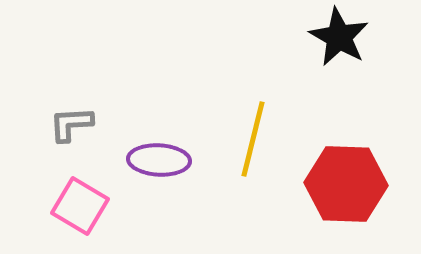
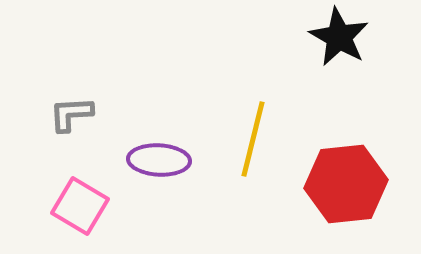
gray L-shape: moved 10 px up
red hexagon: rotated 8 degrees counterclockwise
